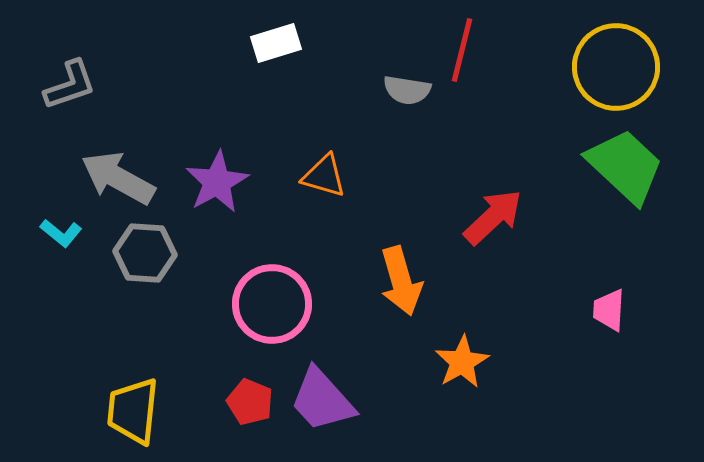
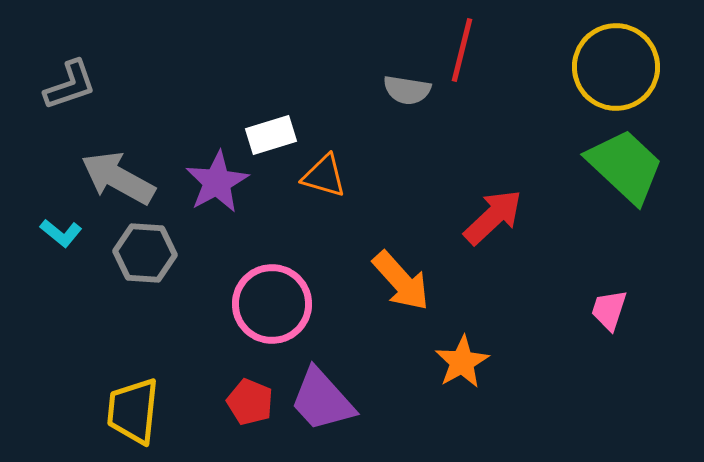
white rectangle: moved 5 px left, 92 px down
orange arrow: rotated 26 degrees counterclockwise
pink trapezoid: rotated 15 degrees clockwise
